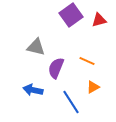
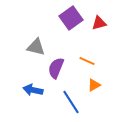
purple square: moved 3 px down
red triangle: moved 3 px down
orange triangle: moved 1 px right, 2 px up
